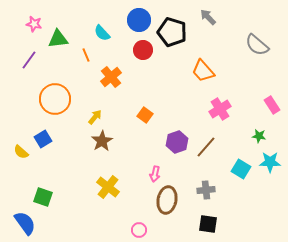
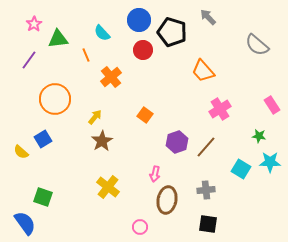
pink star: rotated 28 degrees clockwise
pink circle: moved 1 px right, 3 px up
